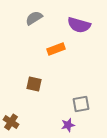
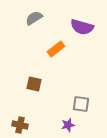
purple semicircle: moved 3 px right, 2 px down
orange rectangle: rotated 18 degrees counterclockwise
gray square: rotated 18 degrees clockwise
brown cross: moved 9 px right, 3 px down; rotated 21 degrees counterclockwise
